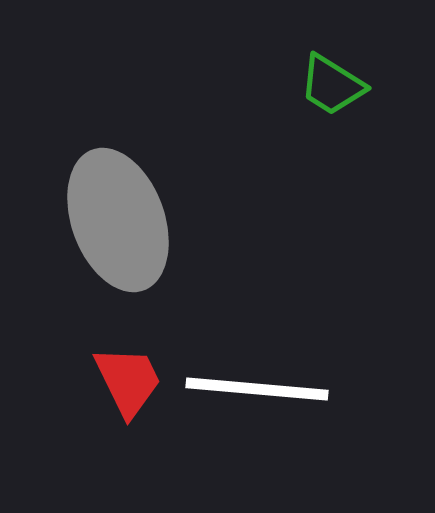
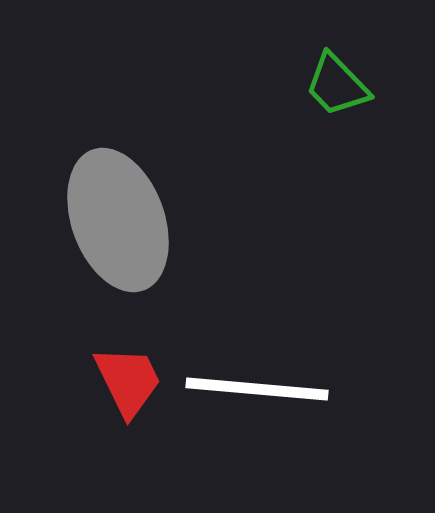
green trapezoid: moved 5 px right; rotated 14 degrees clockwise
